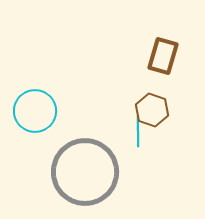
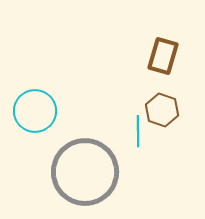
brown hexagon: moved 10 px right
